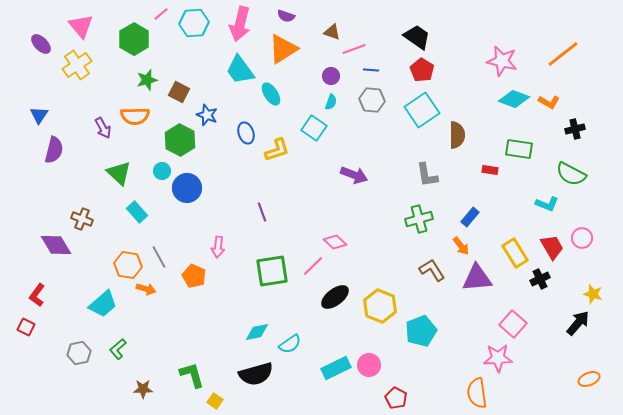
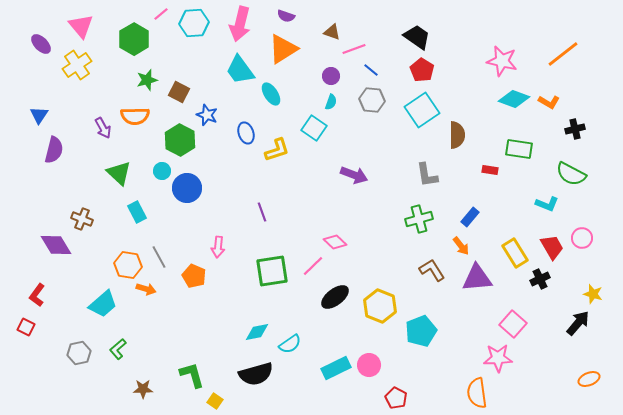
blue line at (371, 70): rotated 35 degrees clockwise
cyan rectangle at (137, 212): rotated 15 degrees clockwise
